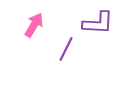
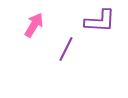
purple L-shape: moved 2 px right, 2 px up
